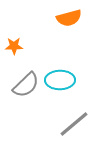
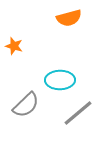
orange star: rotated 18 degrees clockwise
gray semicircle: moved 20 px down
gray line: moved 4 px right, 11 px up
